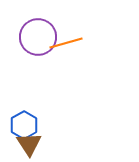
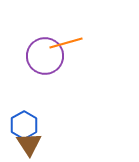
purple circle: moved 7 px right, 19 px down
